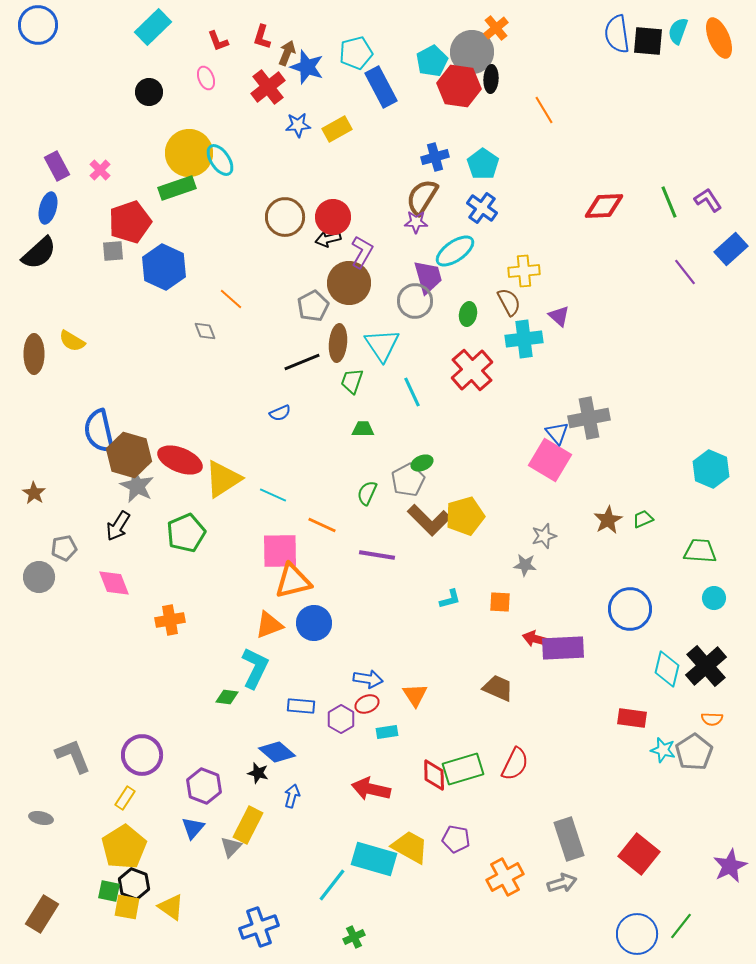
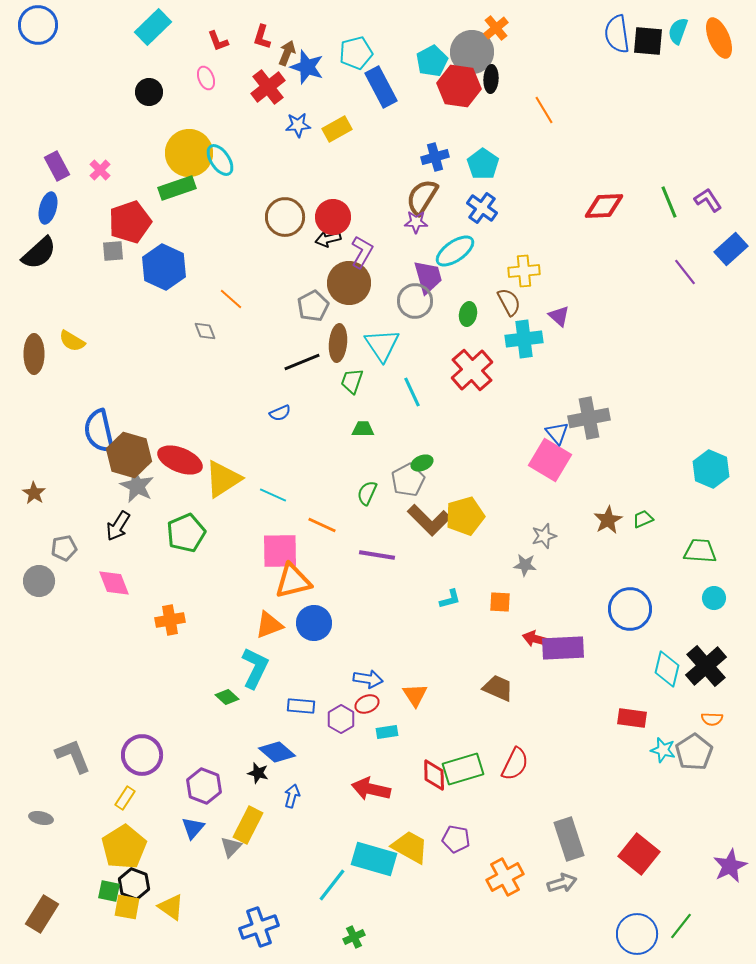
gray circle at (39, 577): moved 4 px down
green diamond at (227, 697): rotated 35 degrees clockwise
